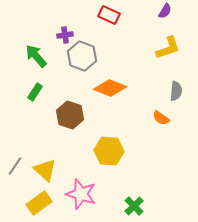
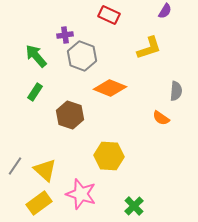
yellow L-shape: moved 19 px left
yellow hexagon: moved 5 px down
